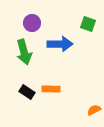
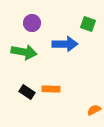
blue arrow: moved 5 px right
green arrow: rotated 65 degrees counterclockwise
